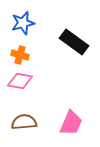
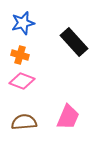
black rectangle: rotated 12 degrees clockwise
pink diamond: moved 2 px right; rotated 10 degrees clockwise
pink trapezoid: moved 3 px left, 6 px up
